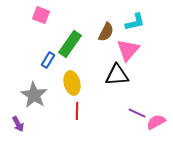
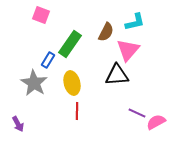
gray star: moved 12 px up
